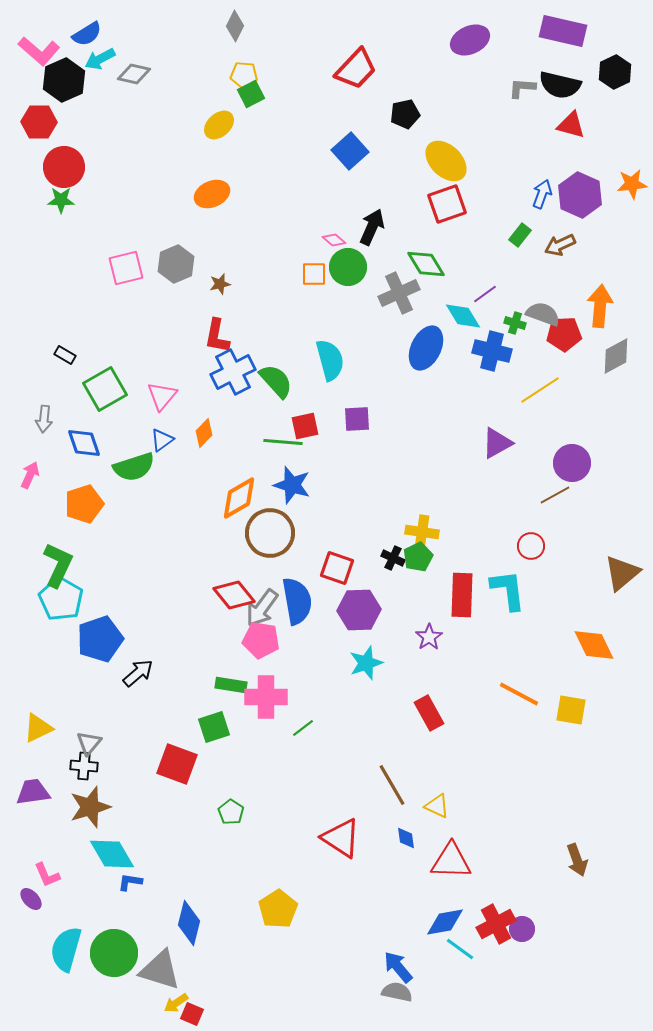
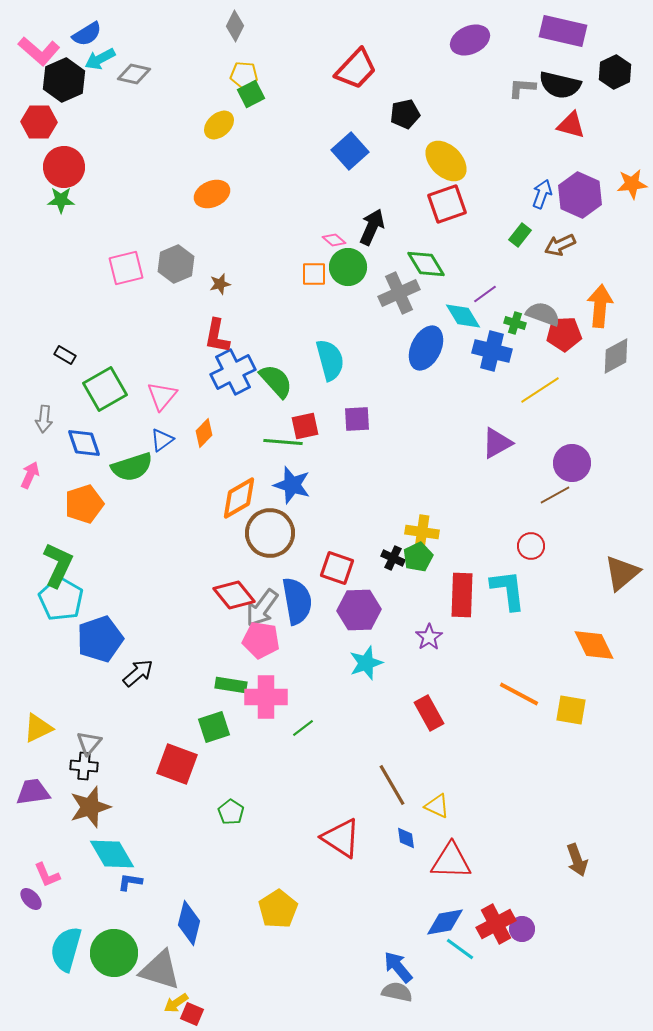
green semicircle at (134, 467): moved 2 px left
